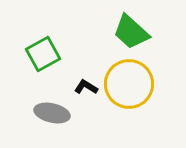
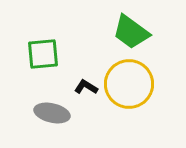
green trapezoid: rotated 6 degrees counterclockwise
green square: rotated 24 degrees clockwise
